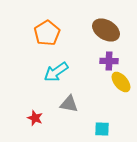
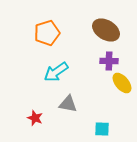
orange pentagon: rotated 15 degrees clockwise
yellow ellipse: moved 1 px right, 1 px down
gray triangle: moved 1 px left
